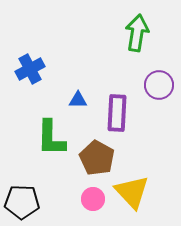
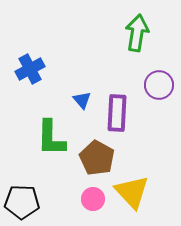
blue triangle: moved 4 px right; rotated 48 degrees clockwise
